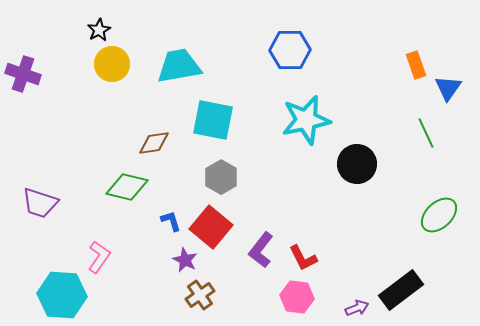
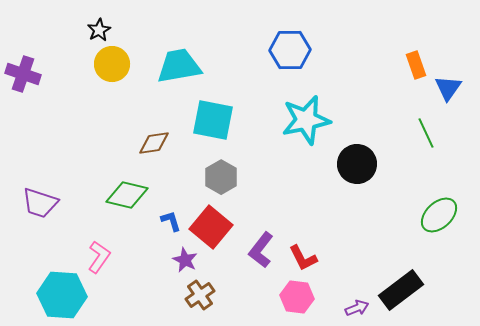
green diamond: moved 8 px down
